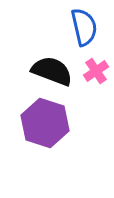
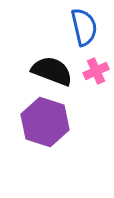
pink cross: rotated 10 degrees clockwise
purple hexagon: moved 1 px up
